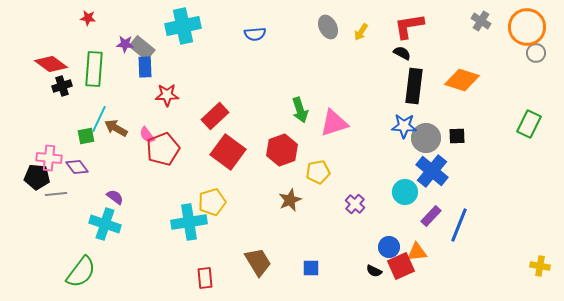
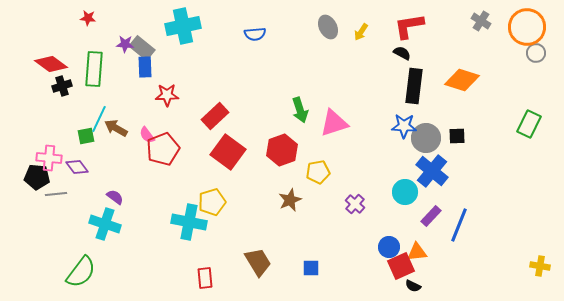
cyan cross at (189, 222): rotated 20 degrees clockwise
black semicircle at (374, 271): moved 39 px right, 15 px down
